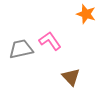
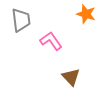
pink L-shape: moved 1 px right
gray trapezoid: moved 29 px up; rotated 95 degrees clockwise
